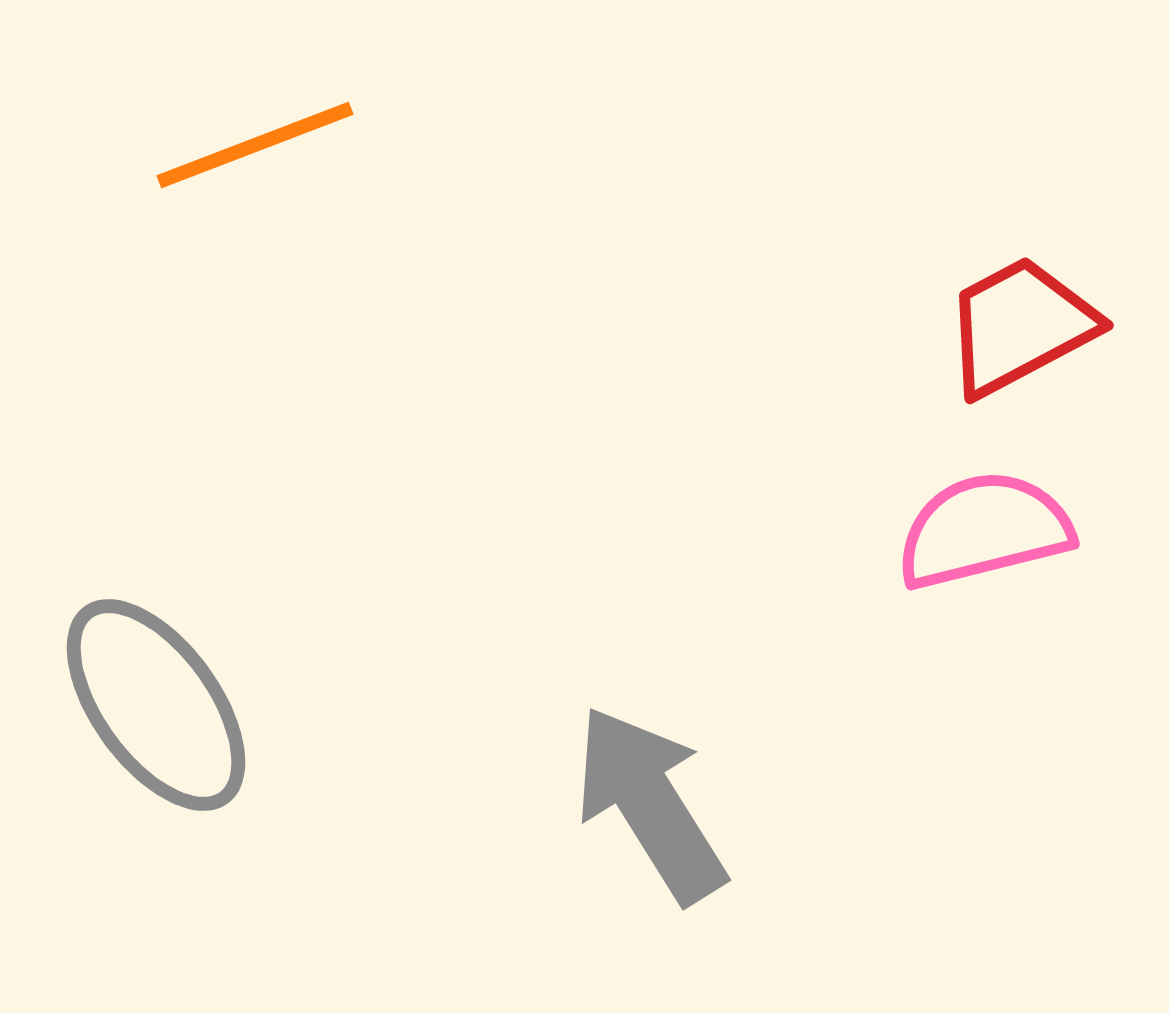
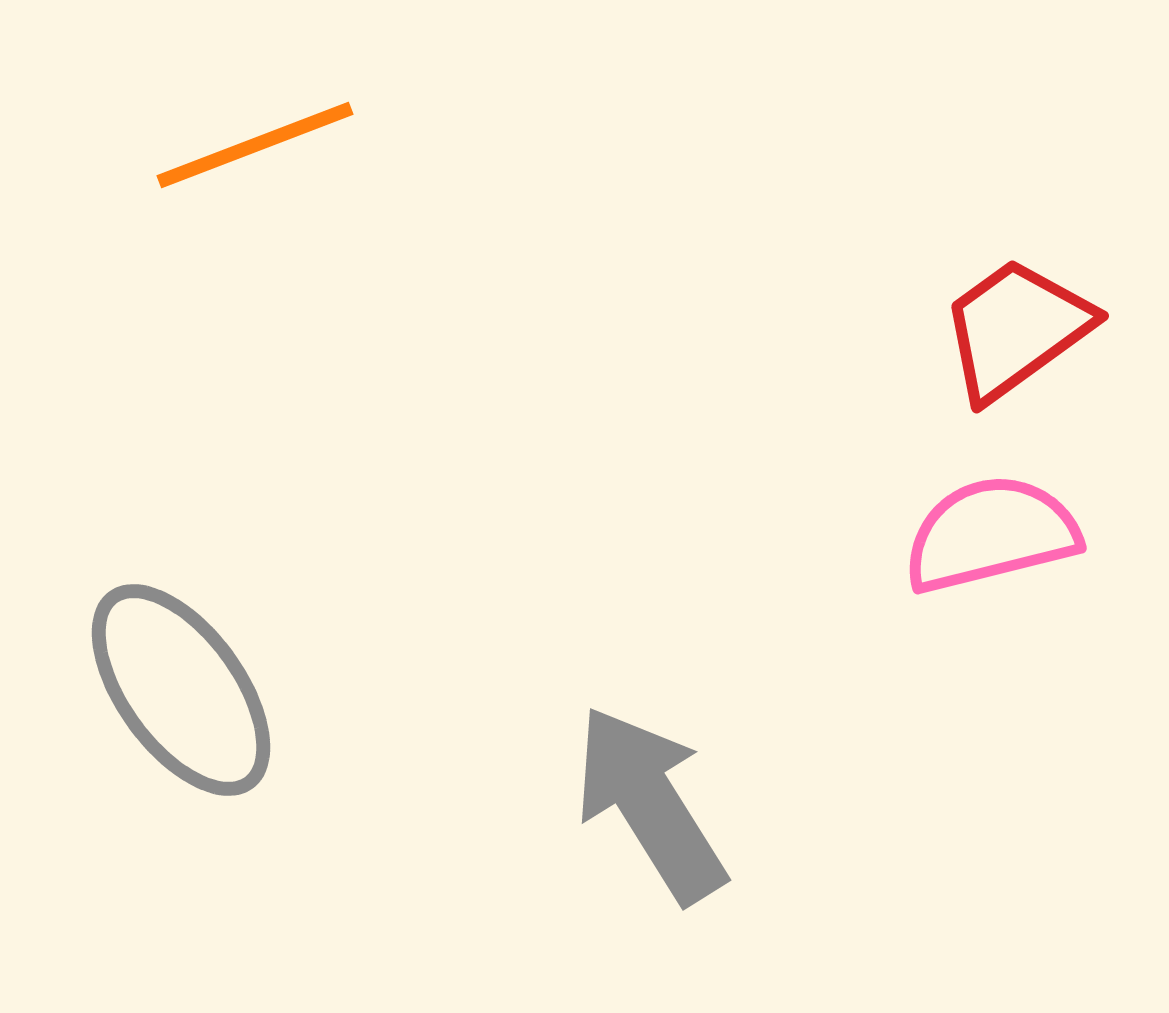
red trapezoid: moved 4 px left, 3 px down; rotated 8 degrees counterclockwise
pink semicircle: moved 7 px right, 4 px down
gray ellipse: moved 25 px right, 15 px up
